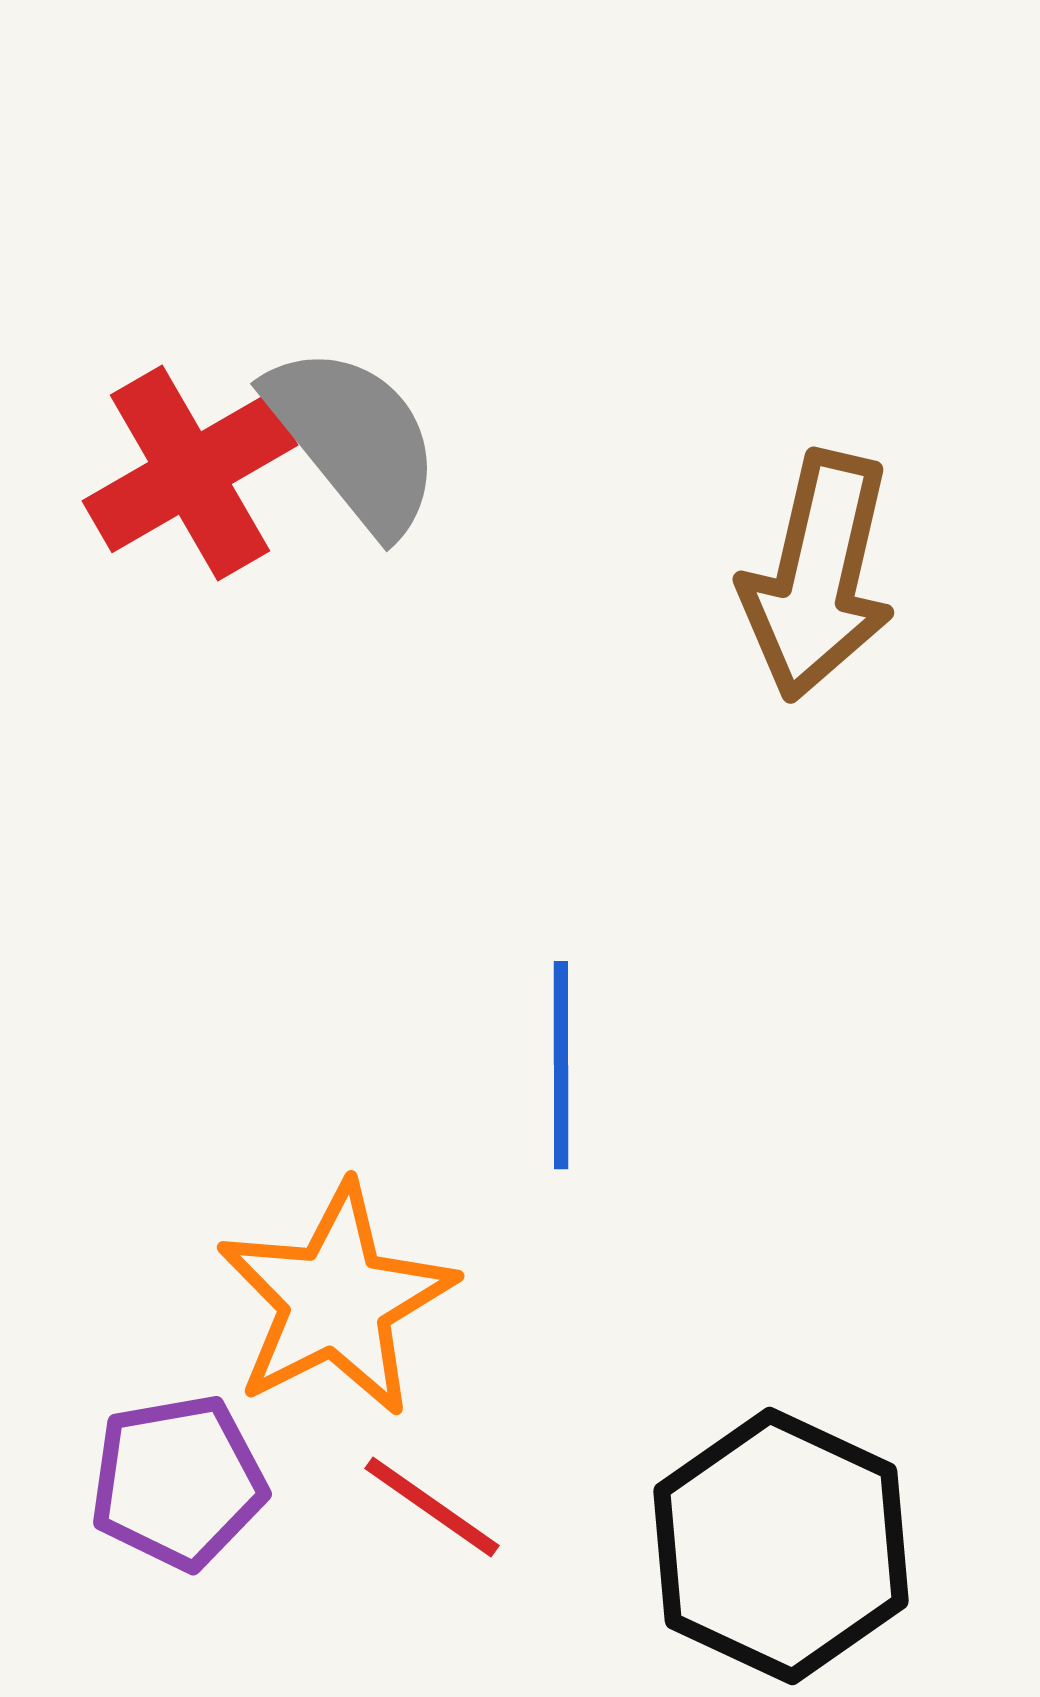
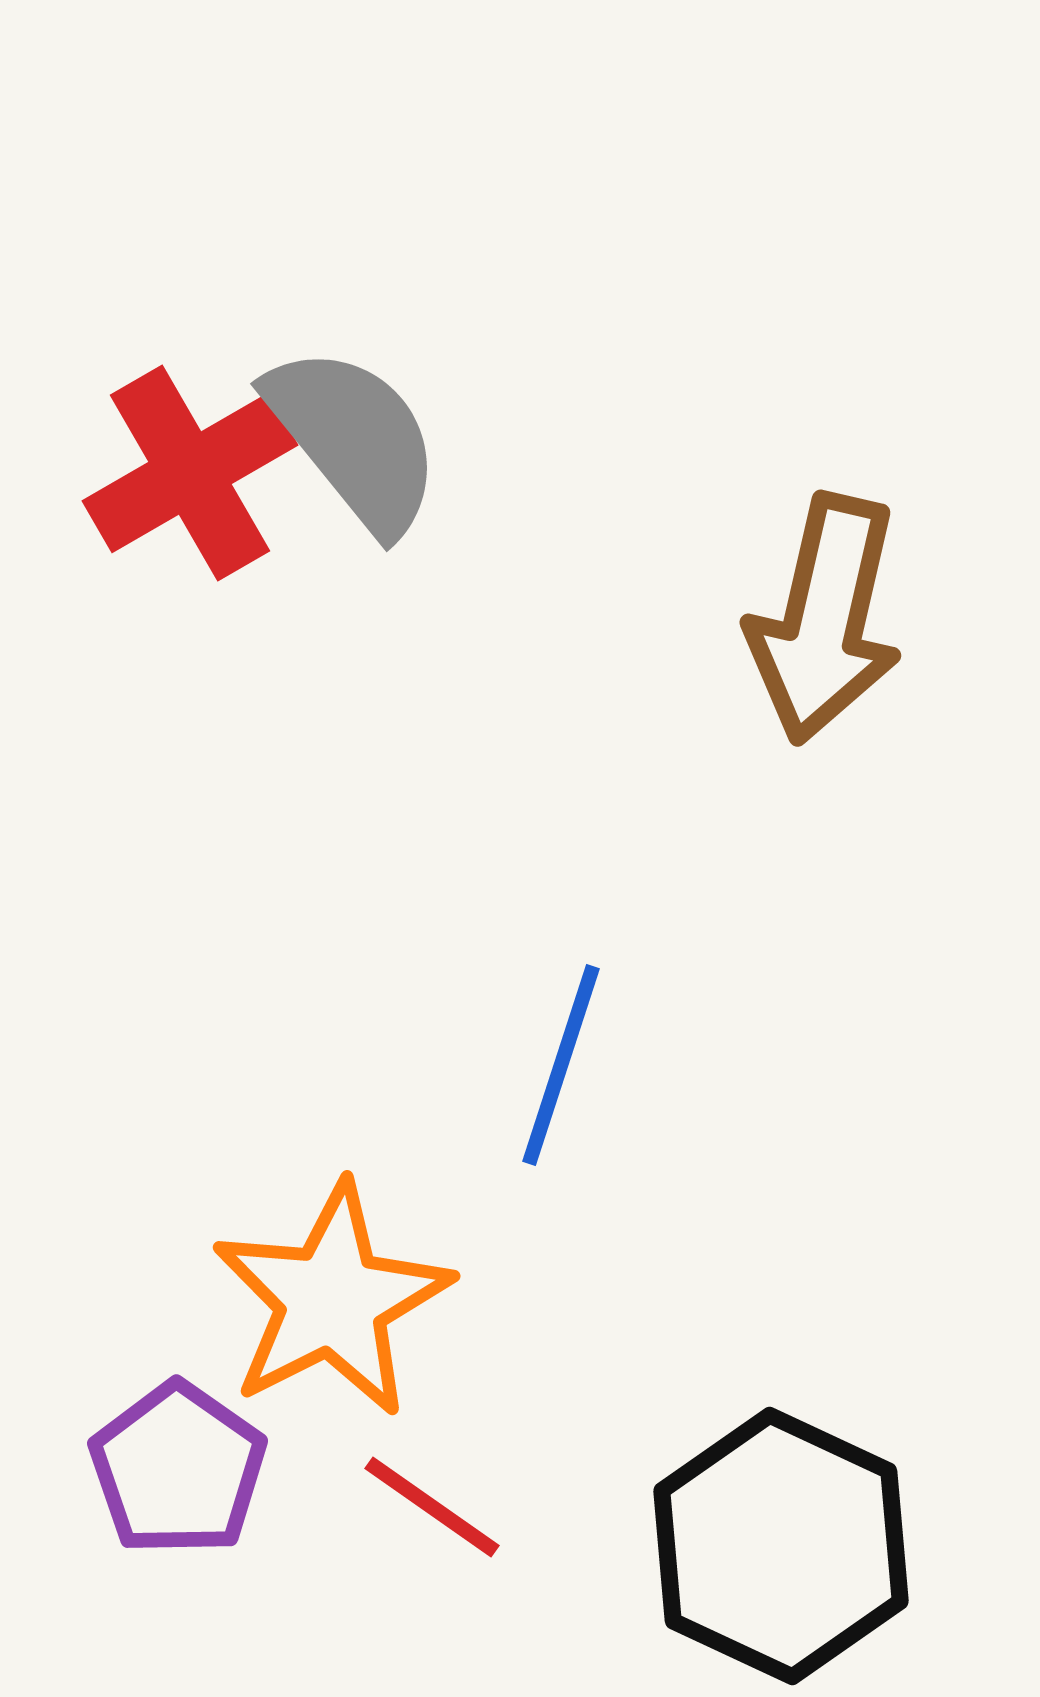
brown arrow: moved 7 px right, 43 px down
blue line: rotated 18 degrees clockwise
orange star: moved 4 px left
purple pentagon: moved 13 px up; rotated 27 degrees counterclockwise
